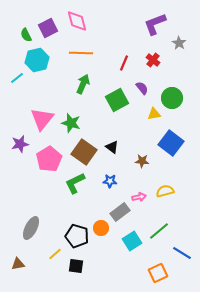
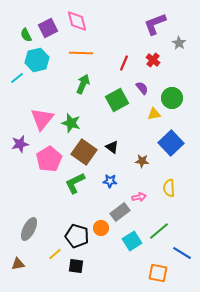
blue square: rotated 10 degrees clockwise
yellow semicircle: moved 4 px right, 3 px up; rotated 78 degrees counterclockwise
gray ellipse: moved 2 px left, 1 px down
orange square: rotated 36 degrees clockwise
